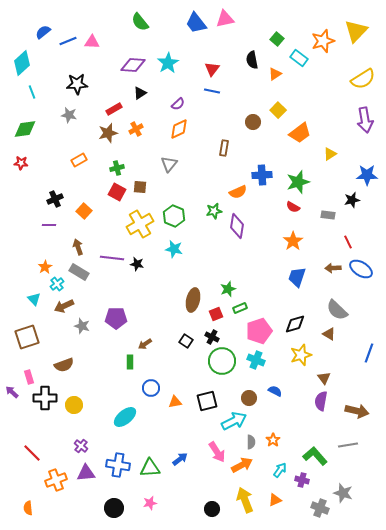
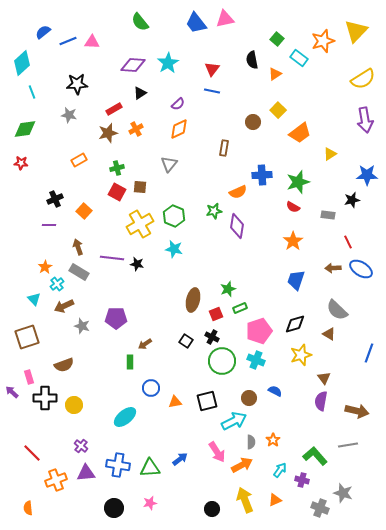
blue trapezoid at (297, 277): moved 1 px left, 3 px down
